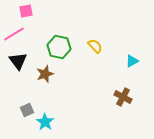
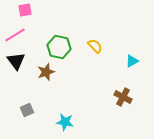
pink square: moved 1 px left, 1 px up
pink line: moved 1 px right, 1 px down
black triangle: moved 2 px left
brown star: moved 1 px right, 2 px up
cyan star: moved 20 px right; rotated 24 degrees counterclockwise
